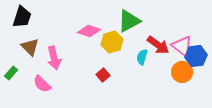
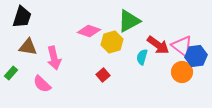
brown triangle: moved 2 px left; rotated 36 degrees counterclockwise
